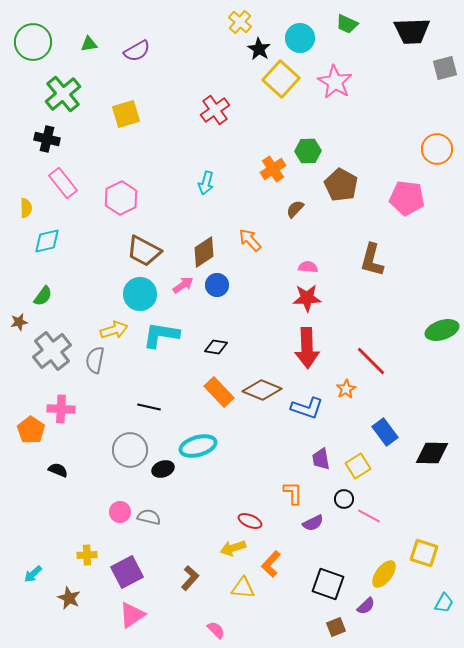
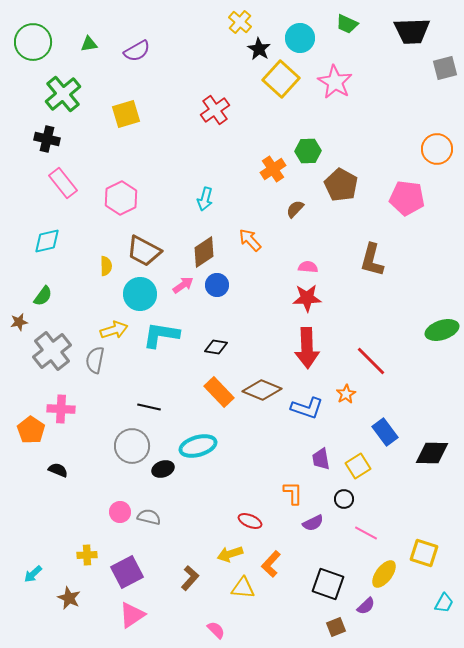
cyan arrow at (206, 183): moved 1 px left, 16 px down
yellow semicircle at (26, 208): moved 80 px right, 58 px down
orange star at (346, 389): moved 5 px down
gray circle at (130, 450): moved 2 px right, 4 px up
pink line at (369, 516): moved 3 px left, 17 px down
yellow arrow at (233, 548): moved 3 px left, 6 px down
